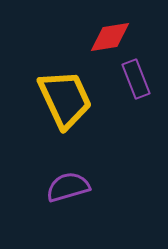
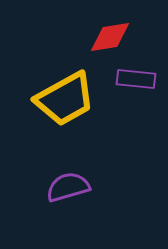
purple rectangle: rotated 63 degrees counterclockwise
yellow trapezoid: rotated 86 degrees clockwise
